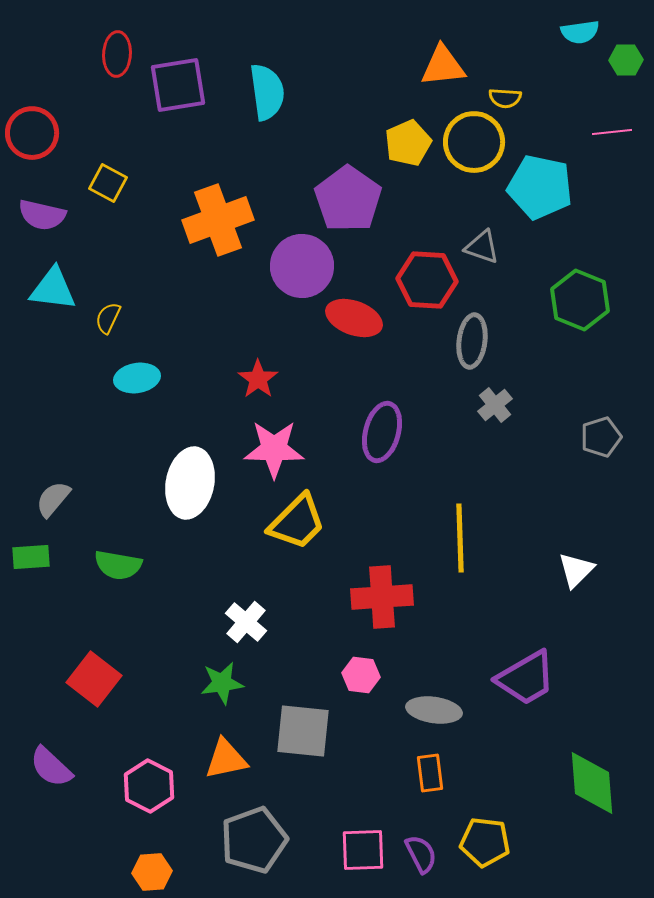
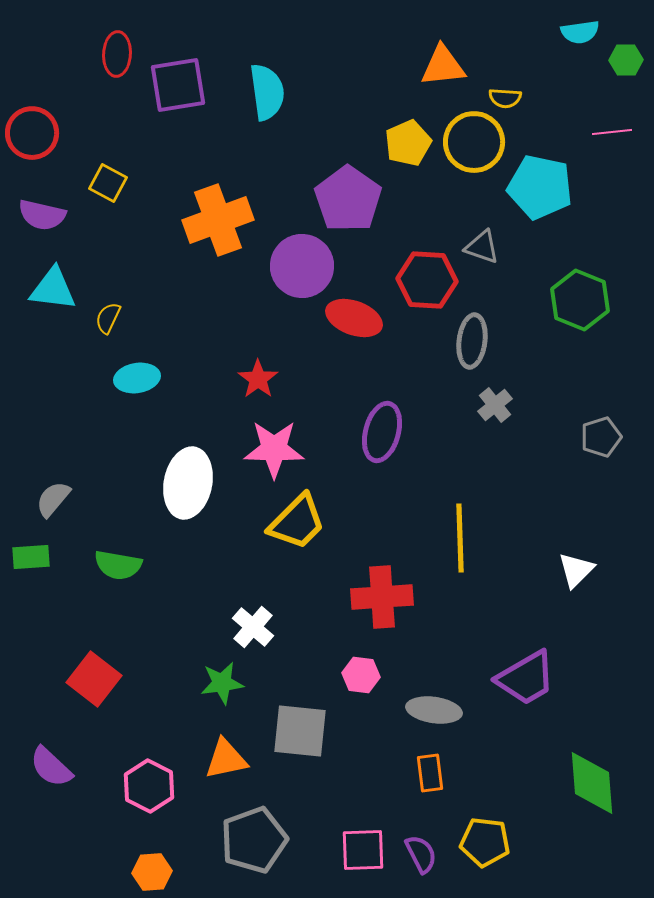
white ellipse at (190, 483): moved 2 px left
white cross at (246, 622): moved 7 px right, 5 px down
gray square at (303, 731): moved 3 px left
